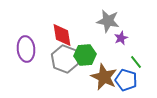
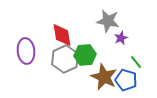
purple ellipse: moved 2 px down
gray hexagon: rotated 16 degrees clockwise
